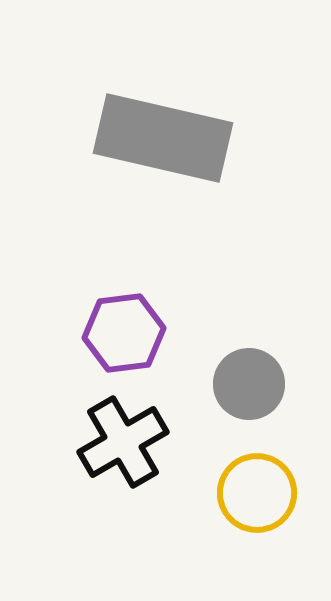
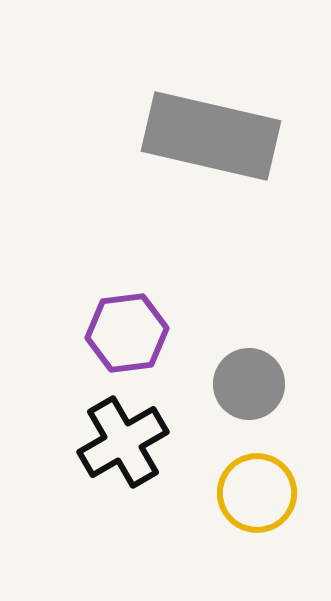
gray rectangle: moved 48 px right, 2 px up
purple hexagon: moved 3 px right
